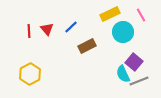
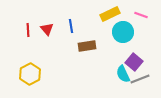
pink line: rotated 40 degrees counterclockwise
blue line: moved 1 px up; rotated 56 degrees counterclockwise
red line: moved 1 px left, 1 px up
brown rectangle: rotated 18 degrees clockwise
gray line: moved 1 px right, 2 px up
